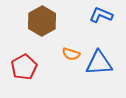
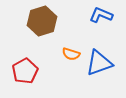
brown hexagon: rotated 12 degrees clockwise
blue triangle: rotated 16 degrees counterclockwise
red pentagon: moved 1 px right, 4 px down
